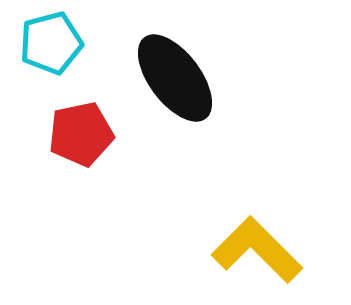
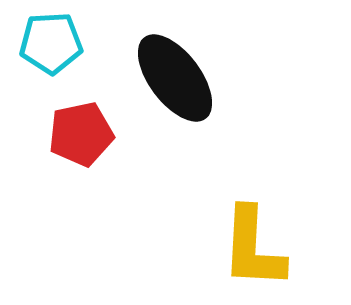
cyan pentagon: rotated 12 degrees clockwise
yellow L-shape: moved 4 px left, 2 px up; rotated 132 degrees counterclockwise
